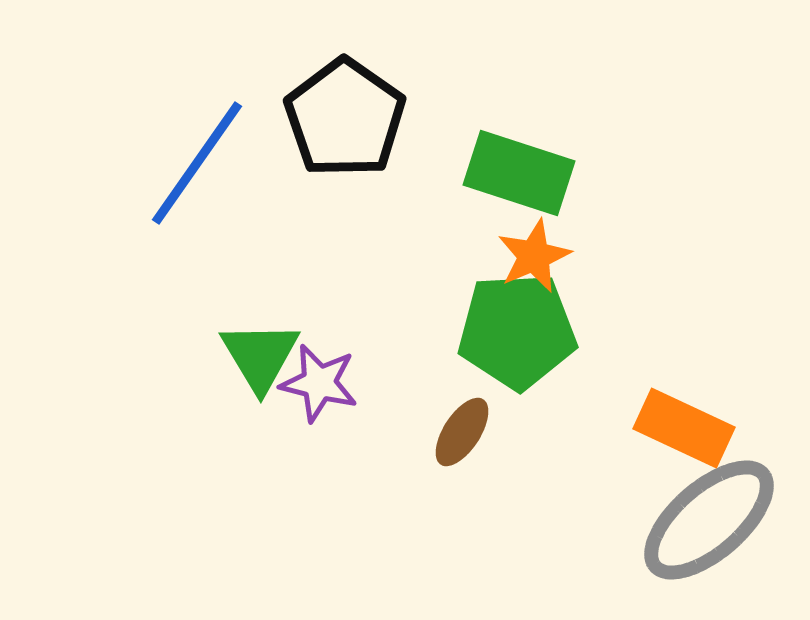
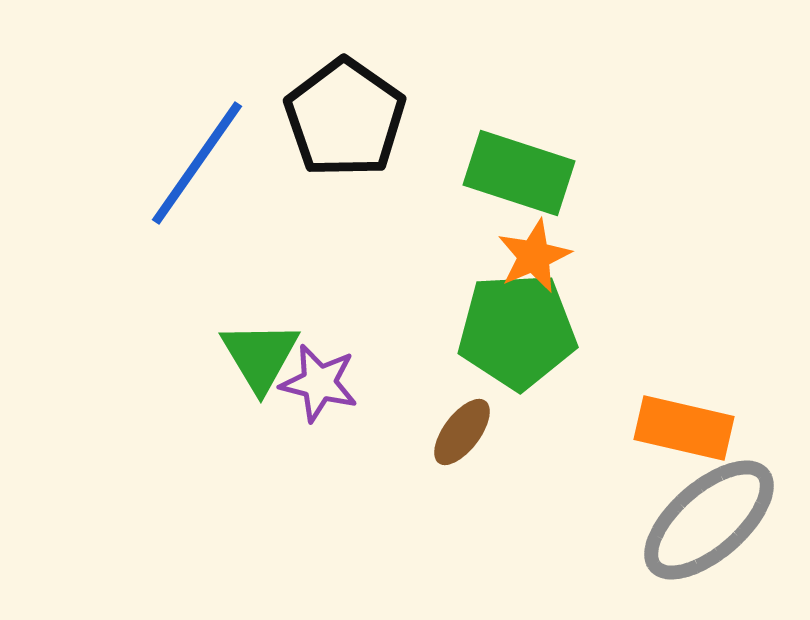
orange rectangle: rotated 12 degrees counterclockwise
brown ellipse: rotated 4 degrees clockwise
